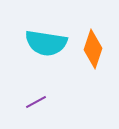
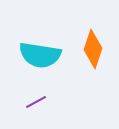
cyan semicircle: moved 6 px left, 12 px down
